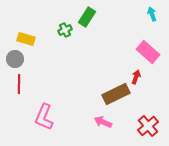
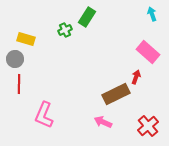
pink L-shape: moved 2 px up
